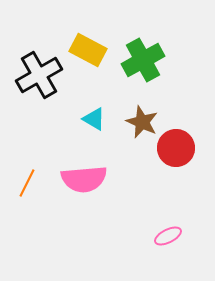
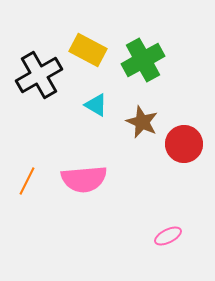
cyan triangle: moved 2 px right, 14 px up
red circle: moved 8 px right, 4 px up
orange line: moved 2 px up
